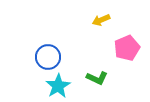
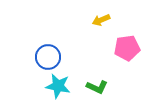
pink pentagon: rotated 15 degrees clockwise
green L-shape: moved 9 px down
cyan star: rotated 30 degrees counterclockwise
